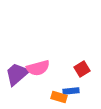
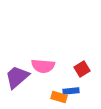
pink semicircle: moved 5 px right, 2 px up; rotated 20 degrees clockwise
purple trapezoid: moved 3 px down
